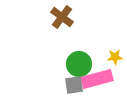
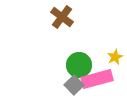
yellow star: rotated 21 degrees counterclockwise
green circle: moved 1 px down
gray square: rotated 36 degrees counterclockwise
